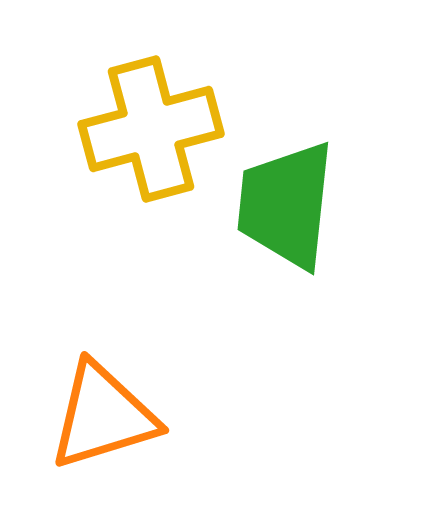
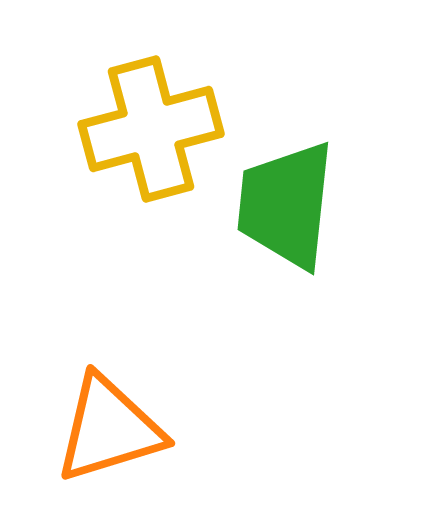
orange triangle: moved 6 px right, 13 px down
